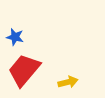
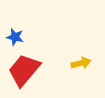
yellow arrow: moved 13 px right, 19 px up
